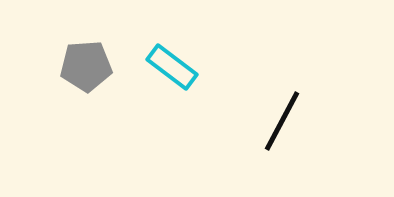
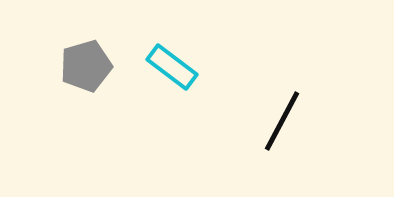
gray pentagon: rotated 12 degrees counterclockwise
